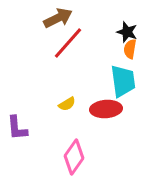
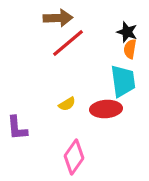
brown arrow: rotated 24 degrees clockwise
red line: rotated 9 degrees clockwise
